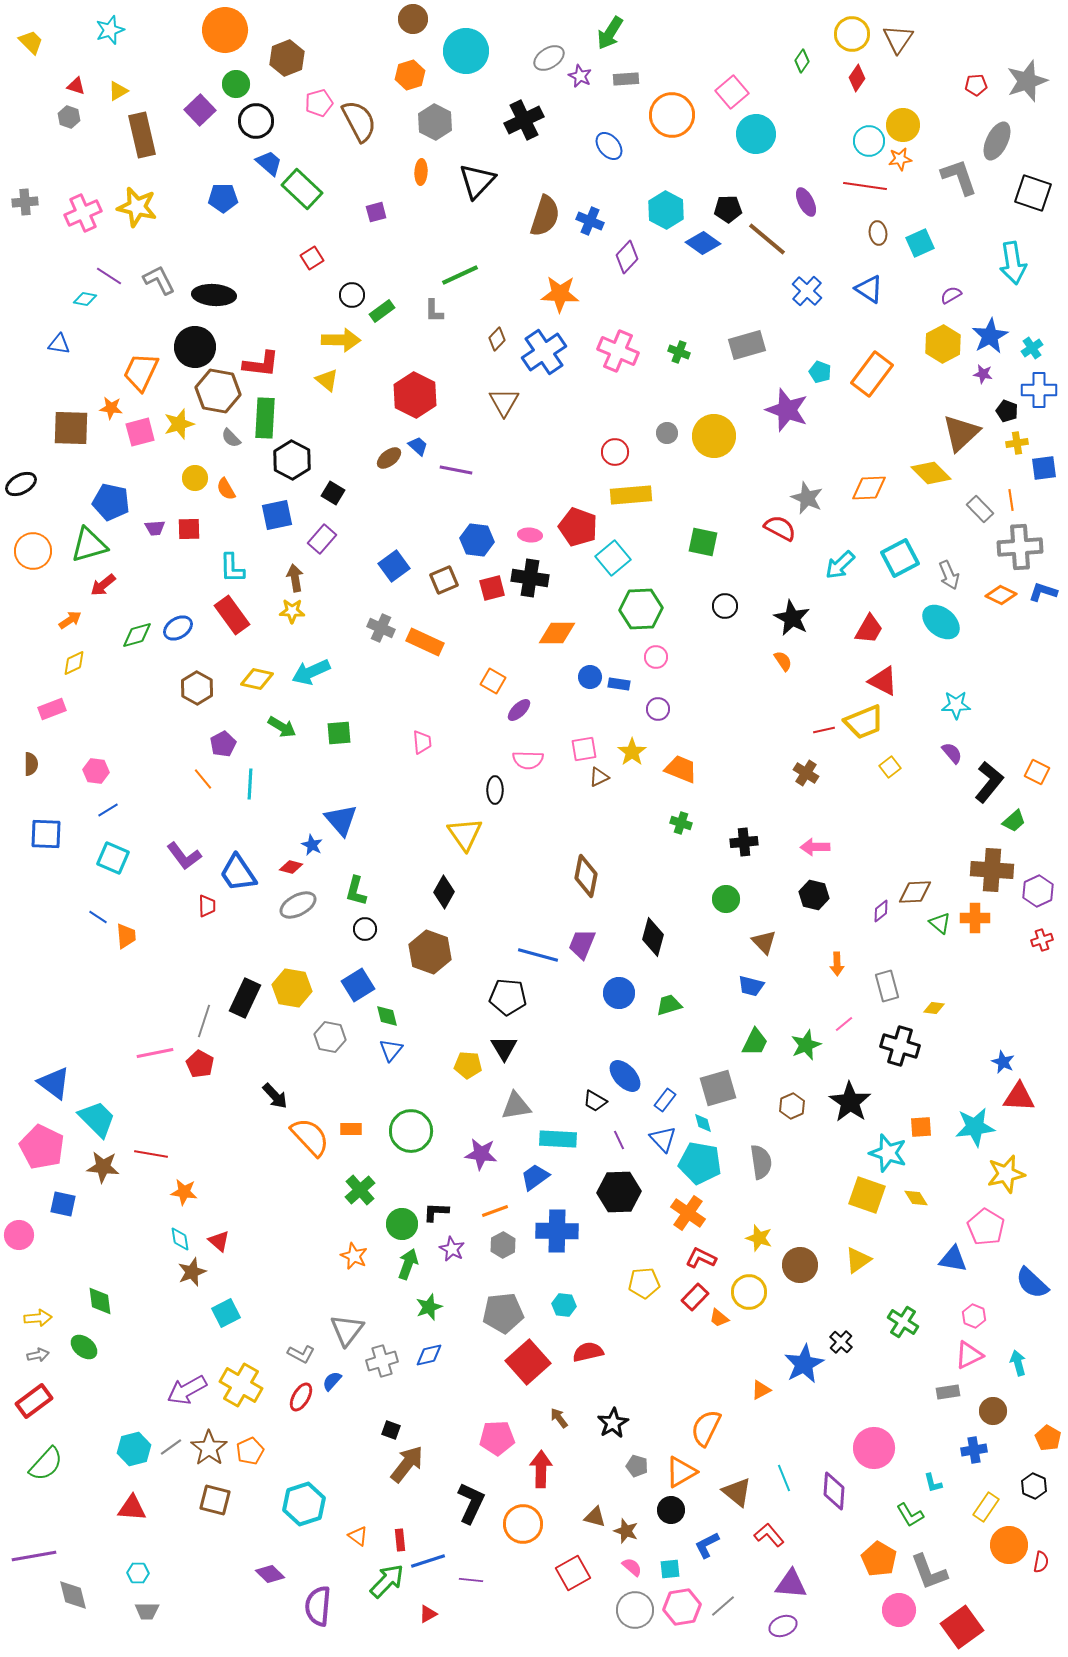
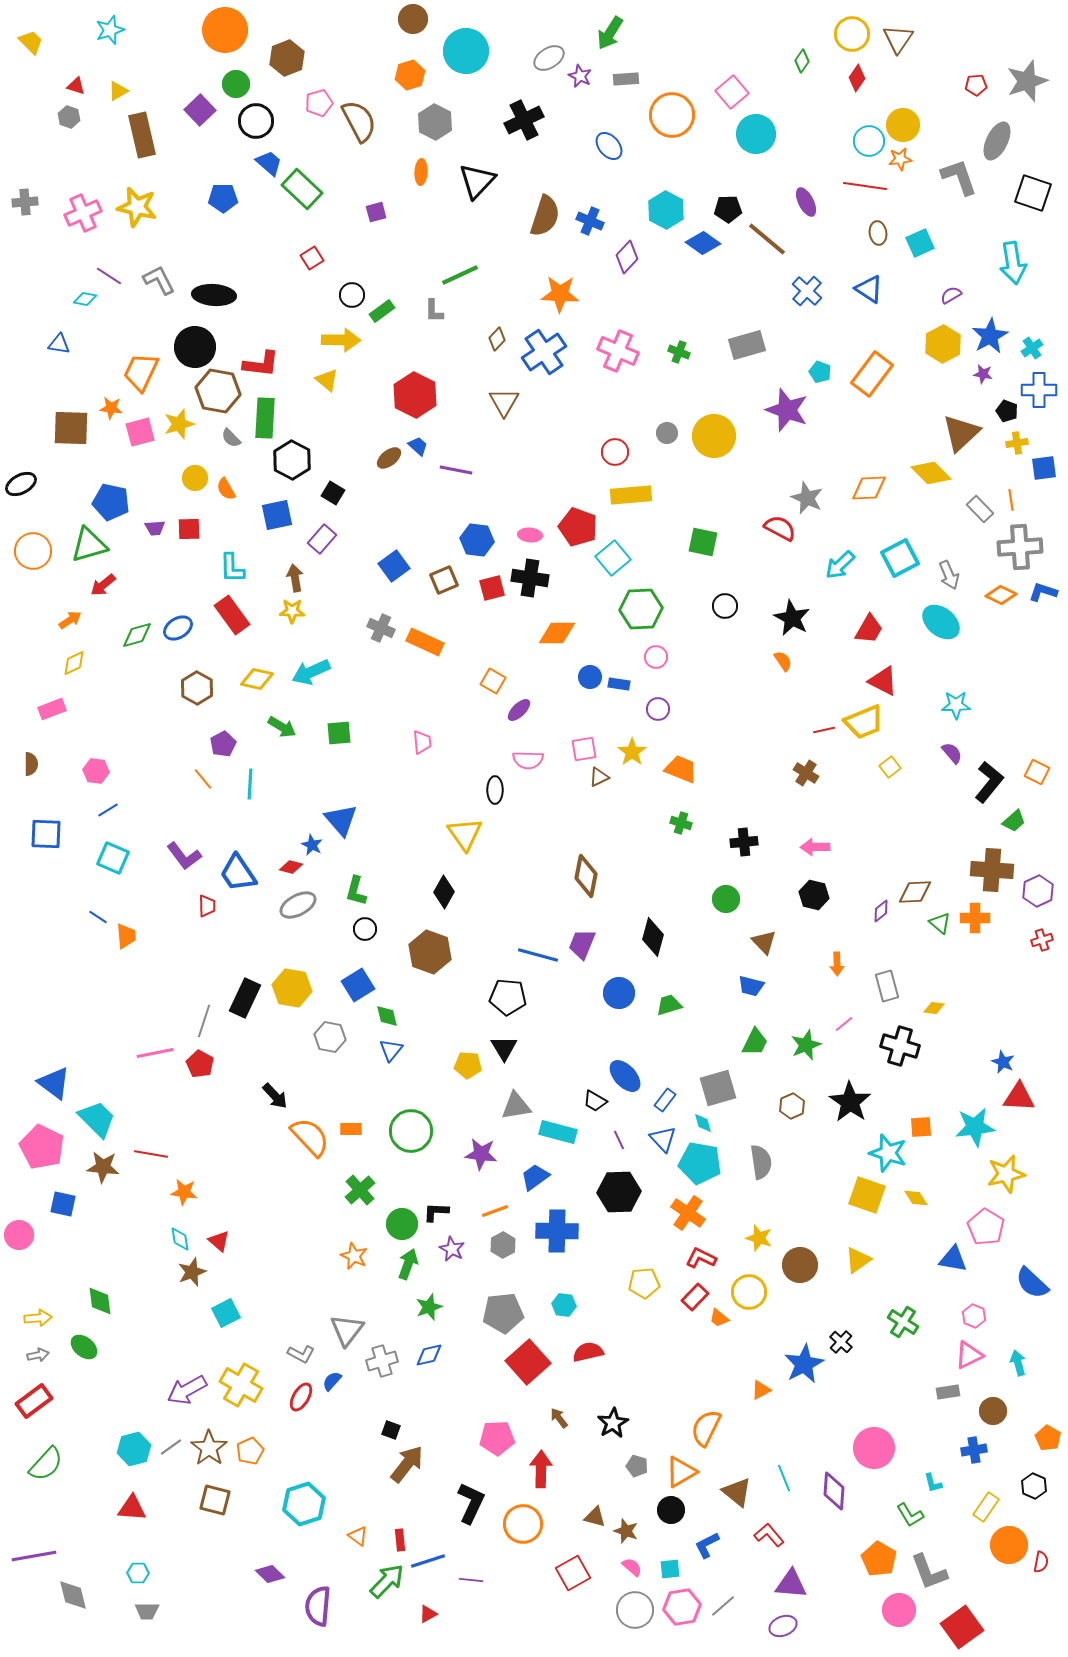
cyan rectangle at (558, 1139): moved 7 px up; rotated 12 degrees clockwise
